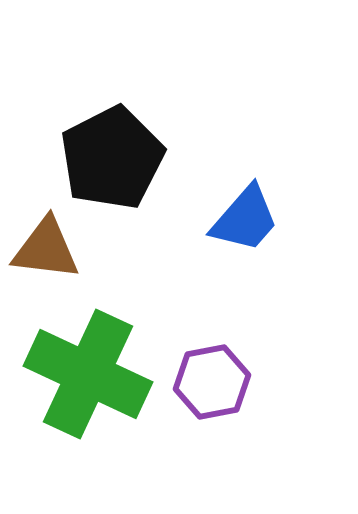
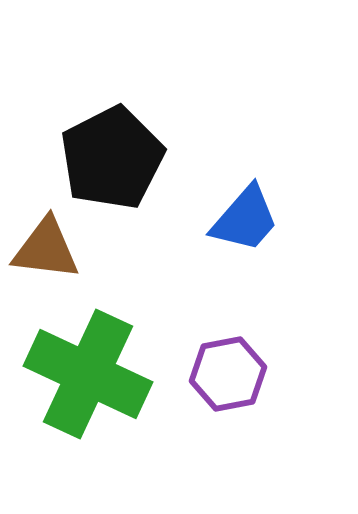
purple hexagon: moved 16 px right, 8 px up
